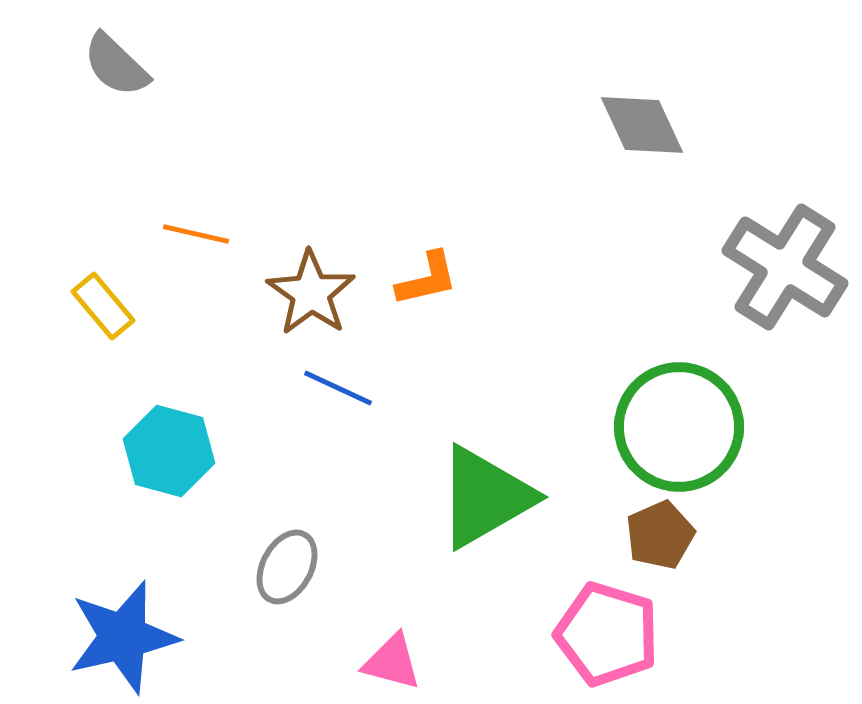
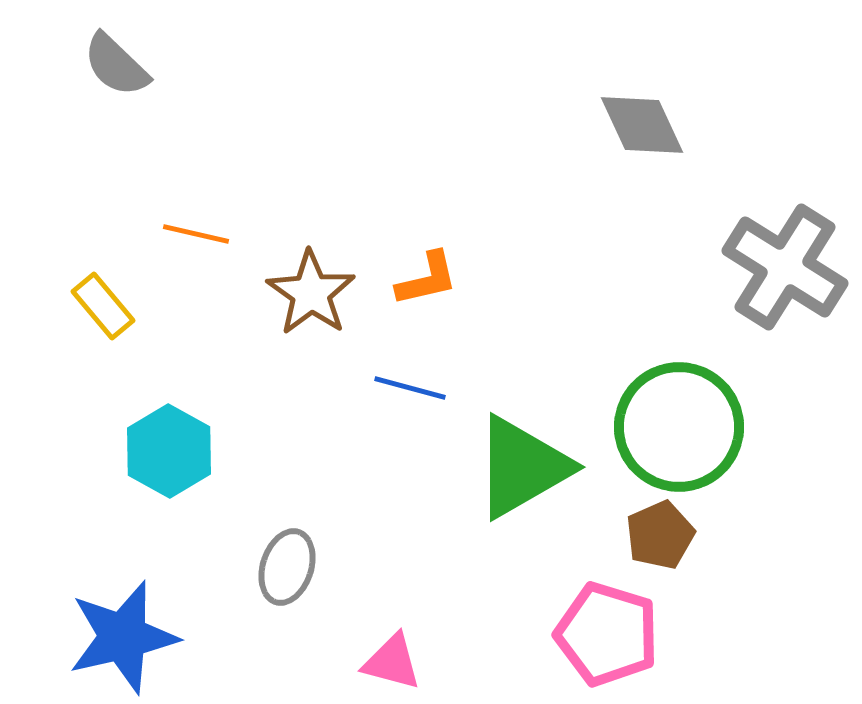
blue line: moved 72 px right; rotated 10 degrees counterclockwise
cyan hexagon: rotated 14 degrees clockwise
green triangle: moved 37 px right, 30 px up
gray ellipse: rotated 10 degrees counterclockwise
